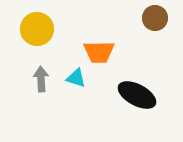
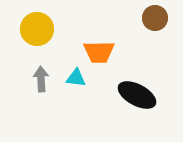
cyan triangle: rotated 10 degrees counterclockwise
